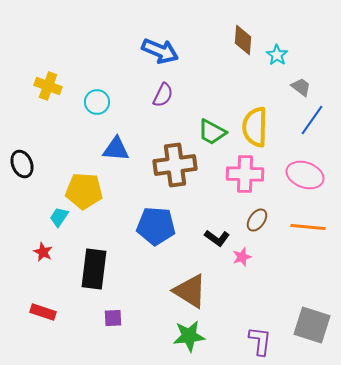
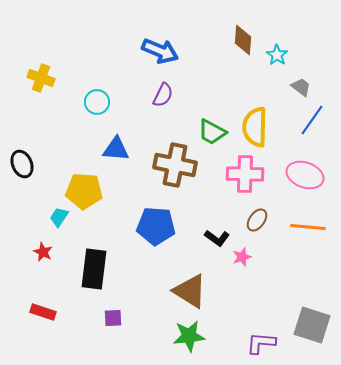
yellow cross: moved 7 px left, 8 px up
brown cross: rotated 18 degrees clockwise
purple L-shape: moved 1 px right, 2 px down; rotated 92 degrees counterclockwise
